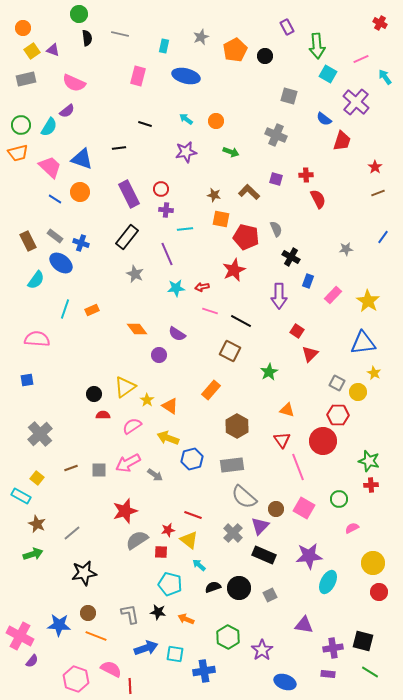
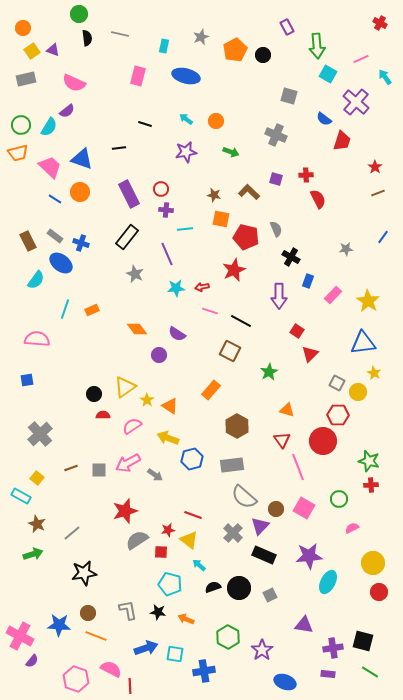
black circle at (265, 56): moved 2 px left, 1 px up
gray L-shape at (130, 614): moved 2 px left, 4 px up
